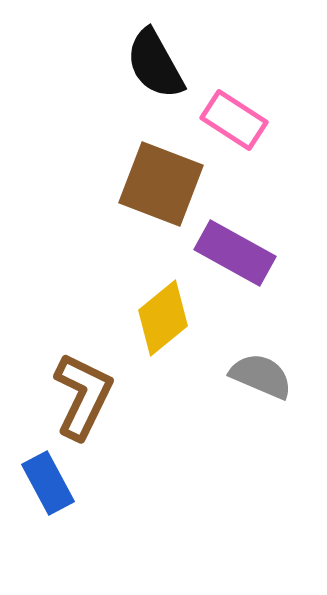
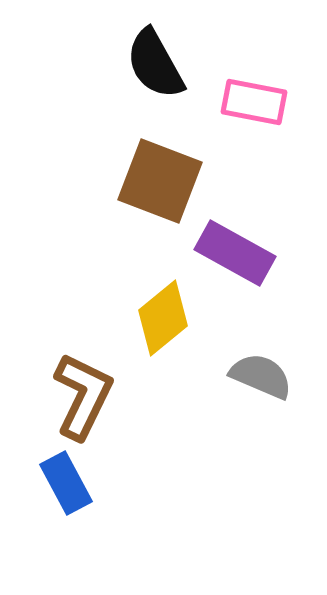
pink rectangle: moved 20 px right, 18 px up; rotated 22 degrees counterclockwise
brown square: moved 1 px left, 3 px up
blue rectangle: moved 18 px right
